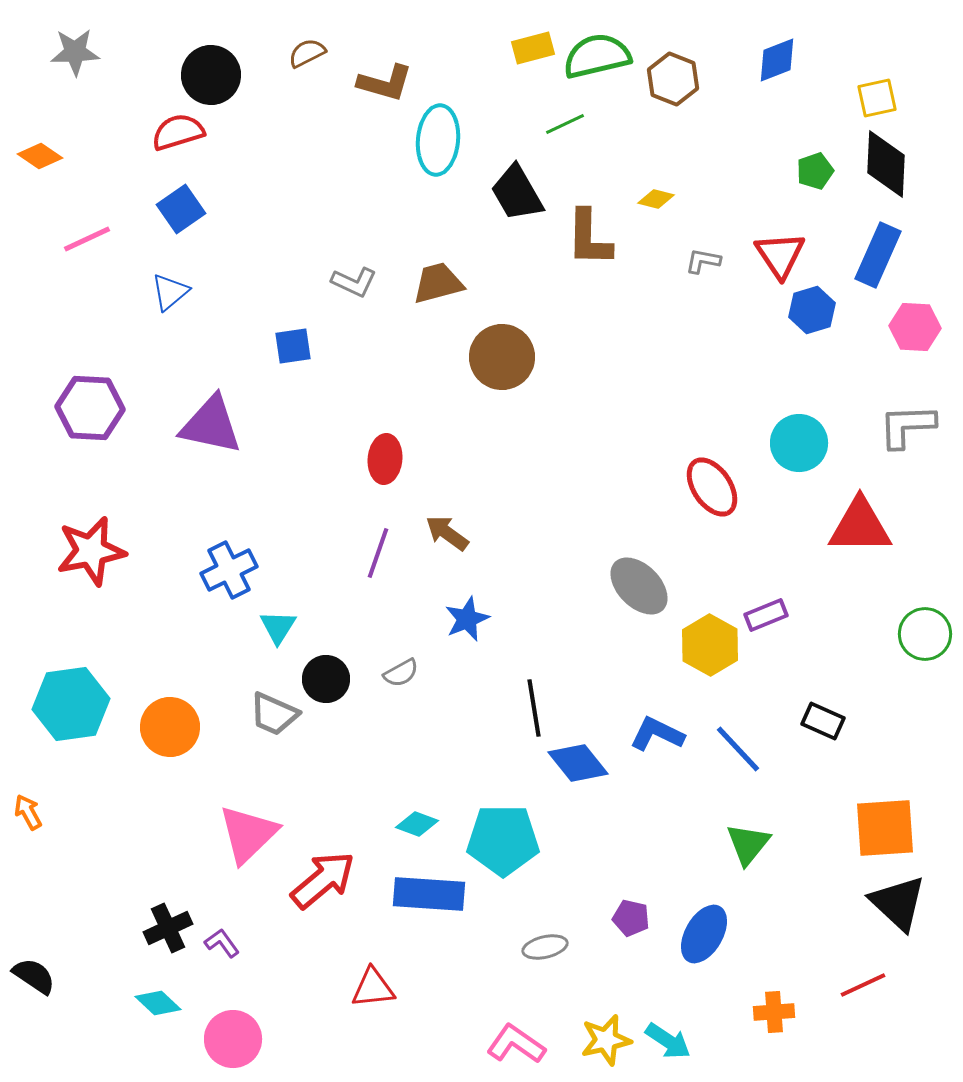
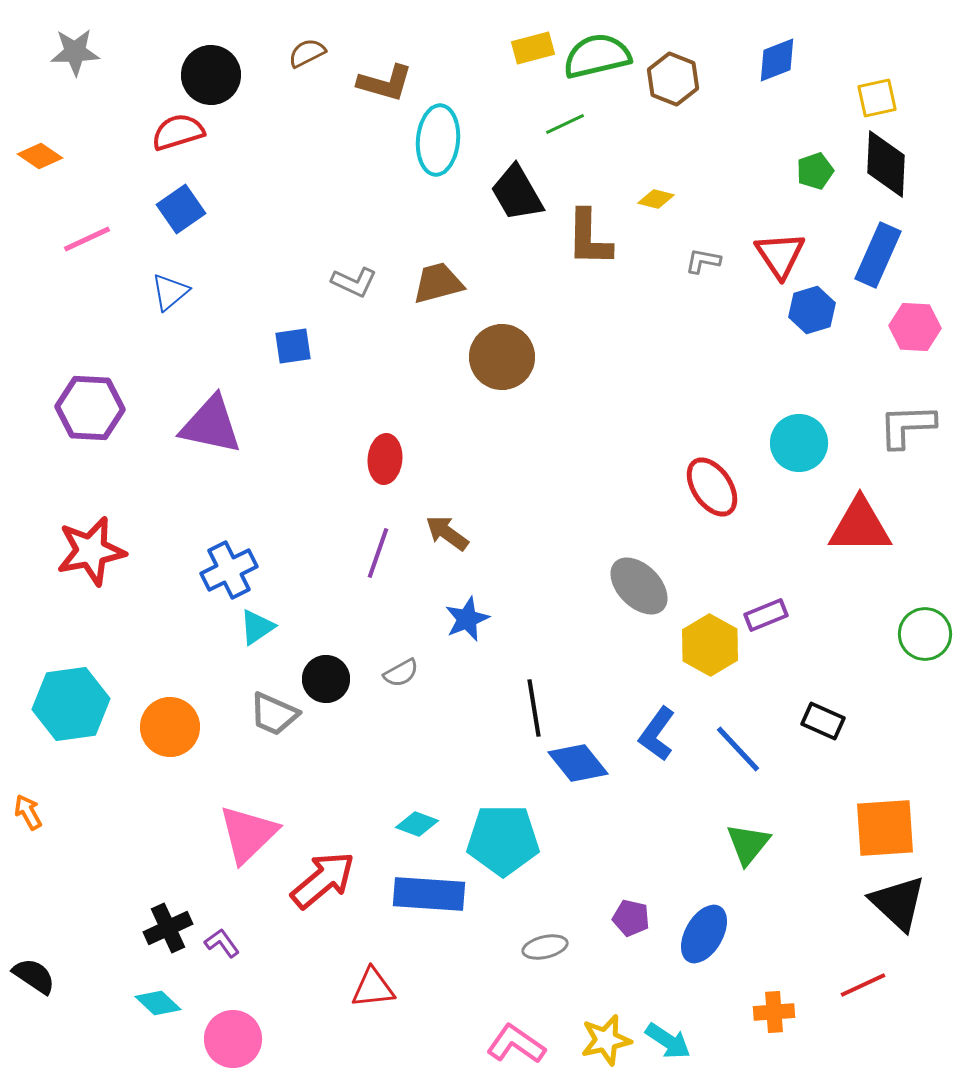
cyan triangle at (278, 627): moved 21 px left; rotated 24 degrees clockwise
blue L-shape at (657, 734): rotated 80 degrees counterclockwise
